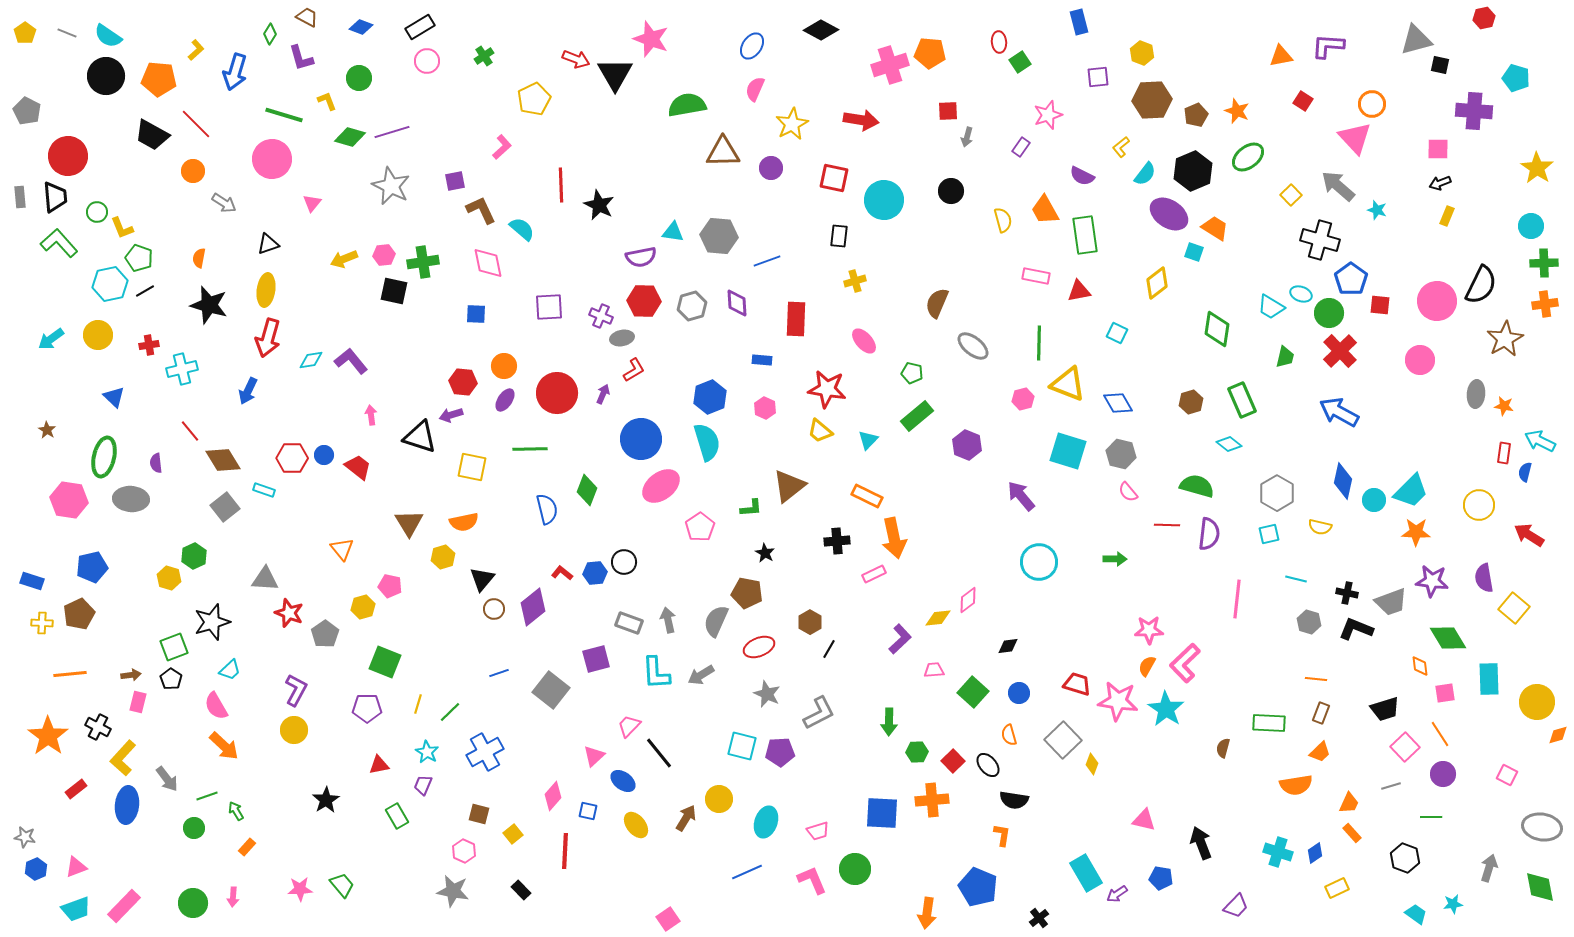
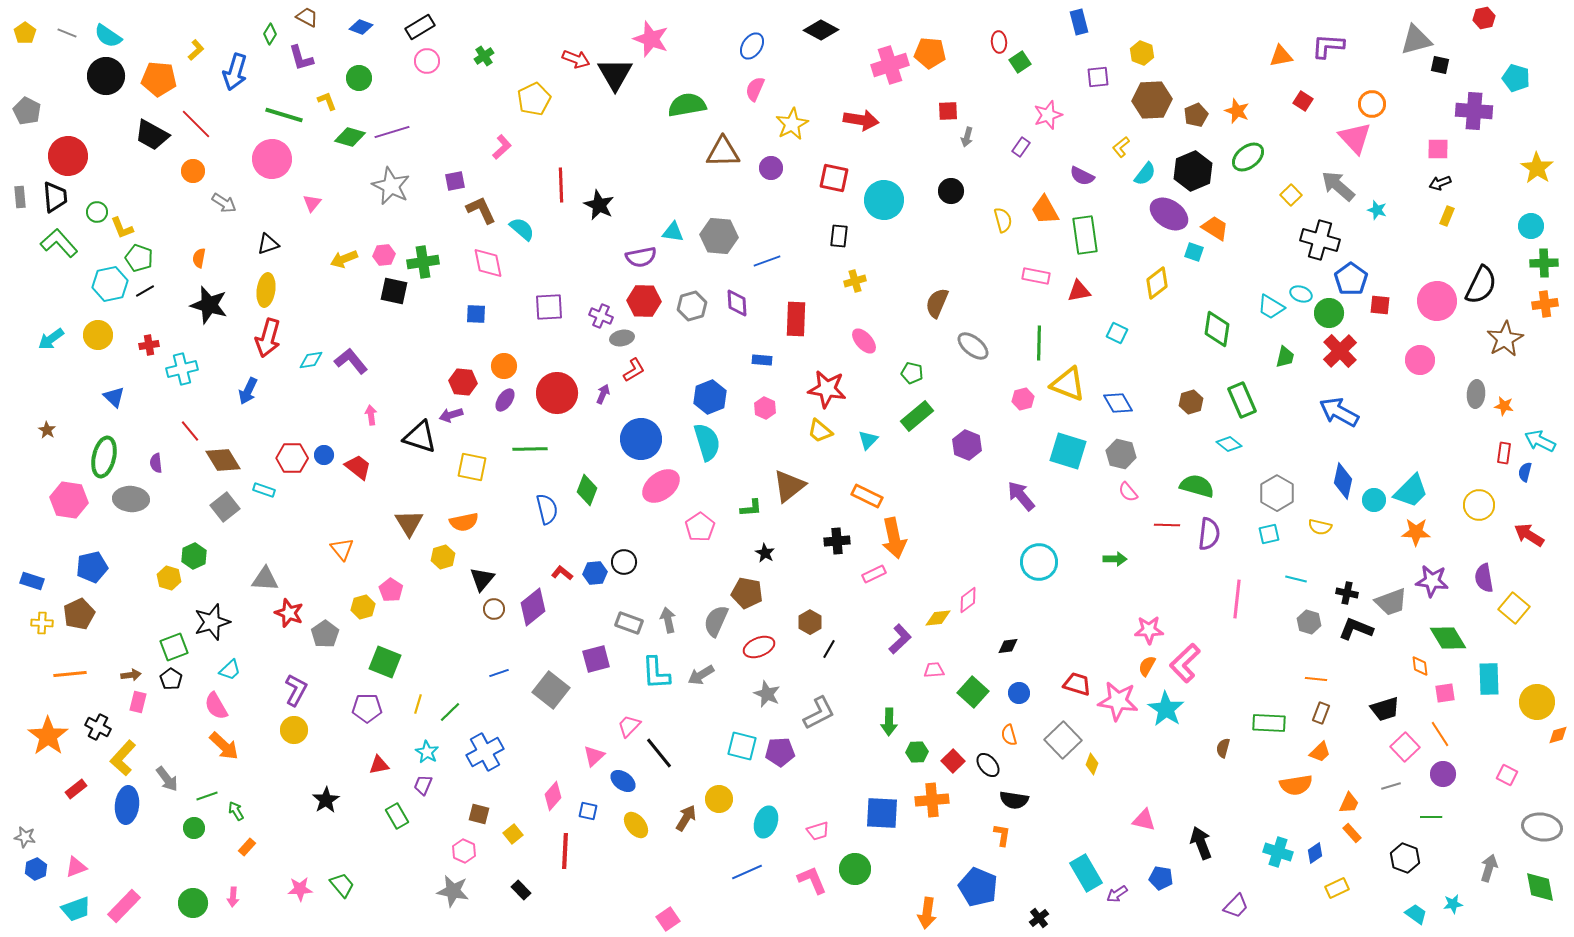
pink pentagon at (390, 586): moved 1 px right, 4 px down; rotated 20 degrees clockwise
